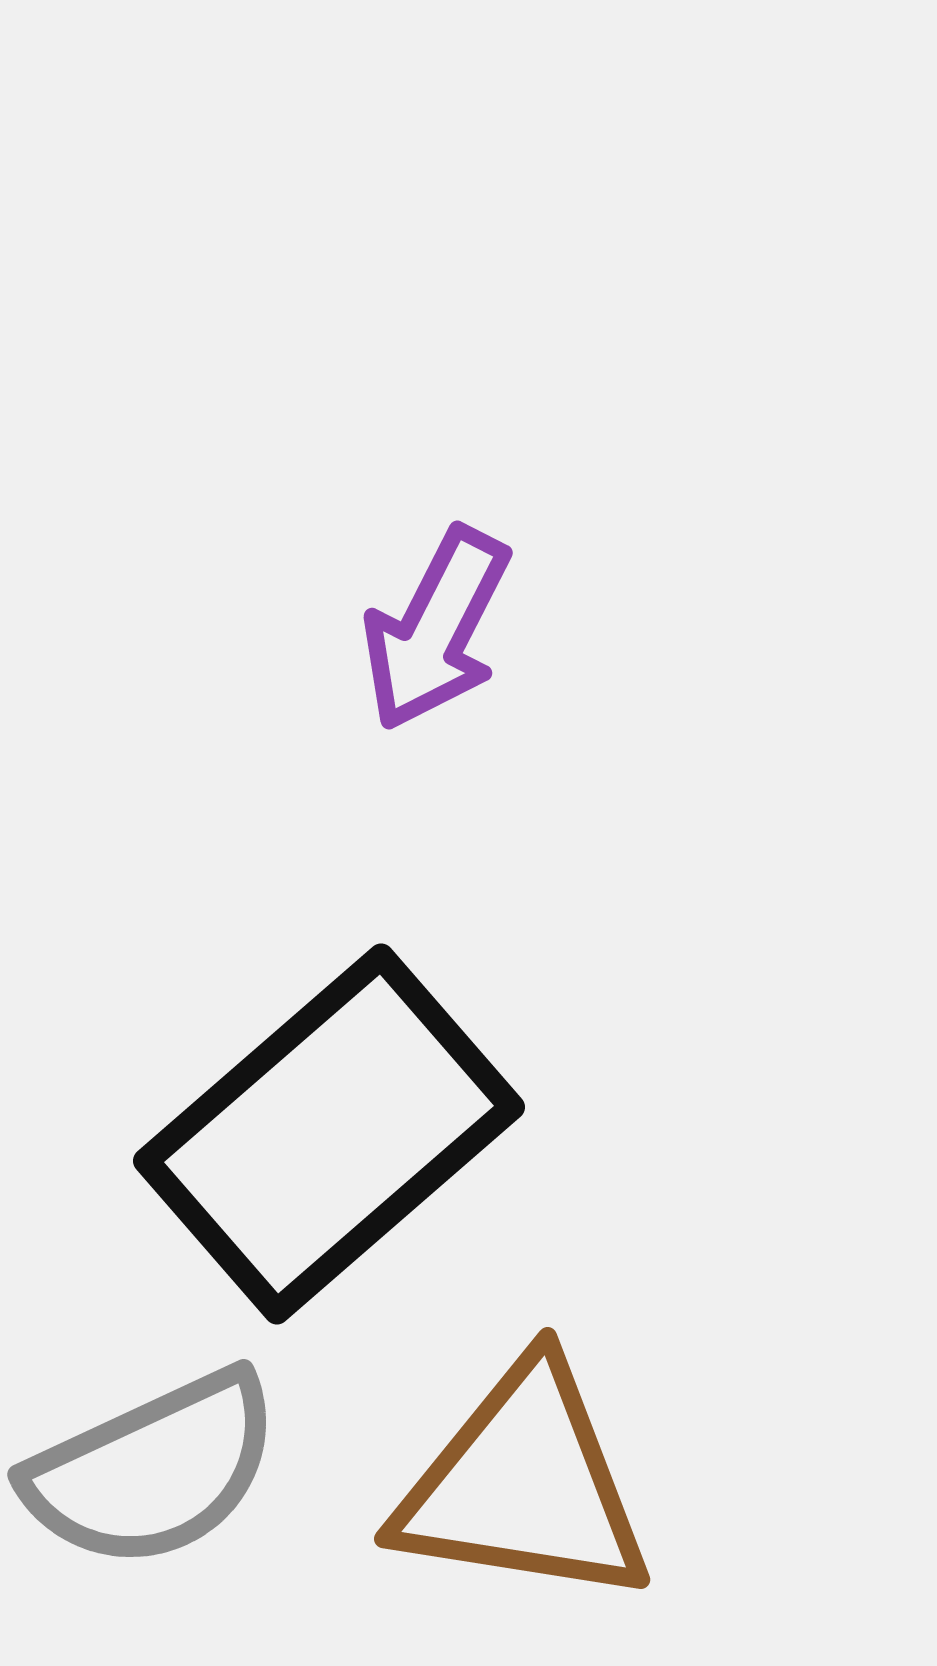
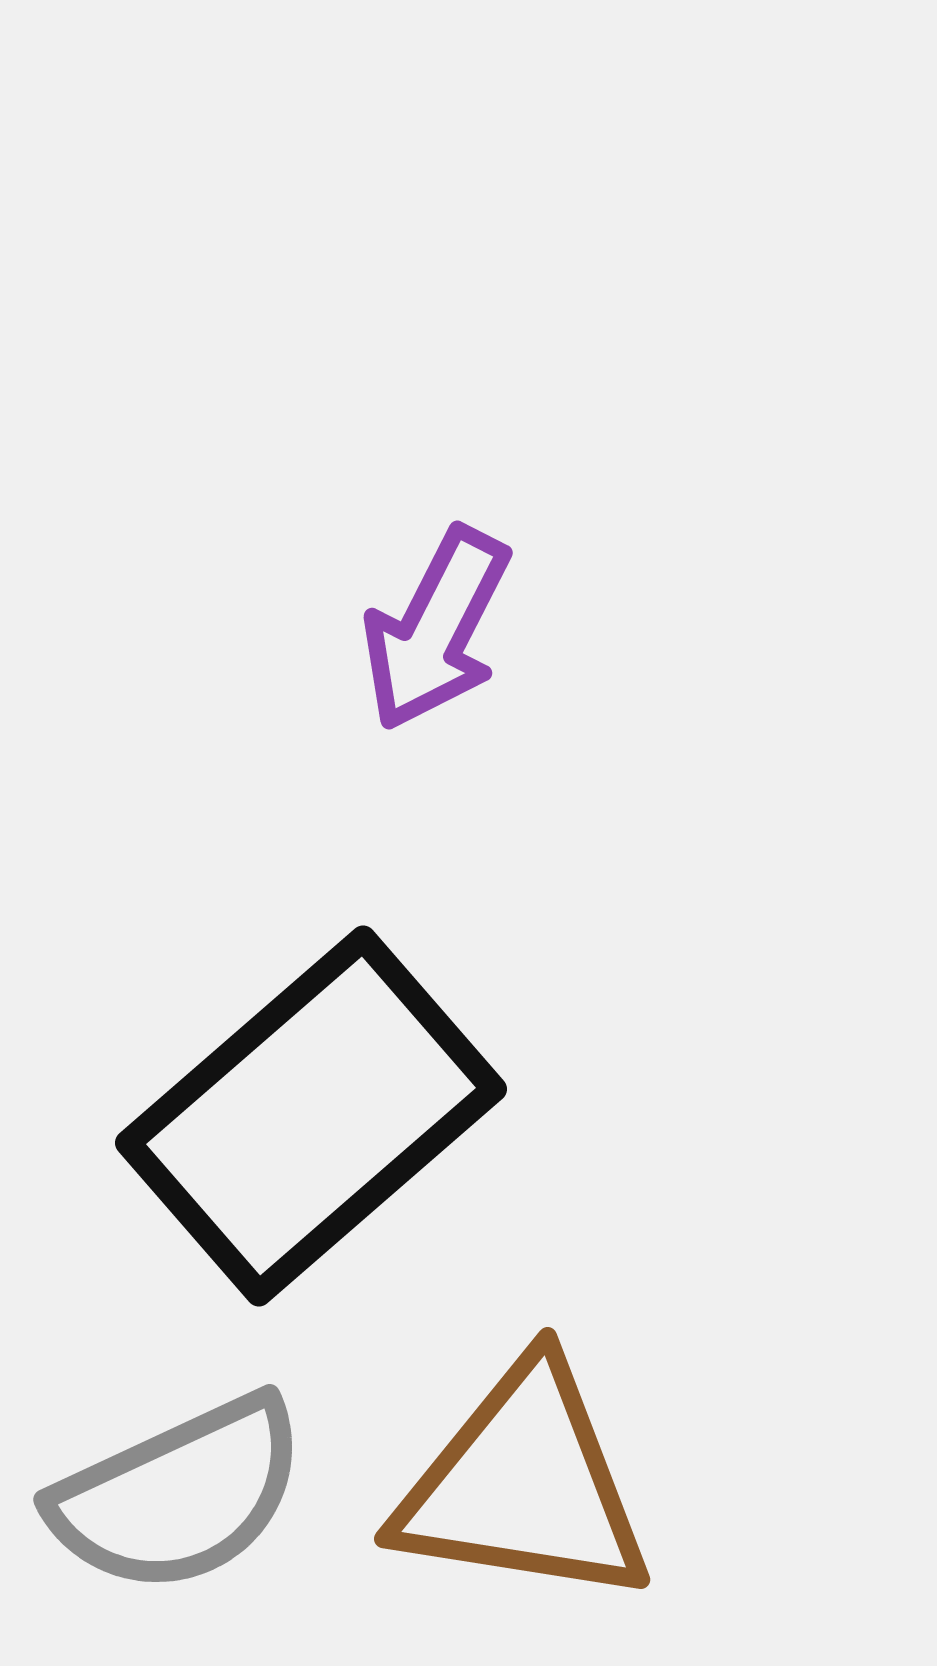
black rectangle: moved 18 px left, 18 px up
gray semicircle: moved 26 px right, 25 px down
